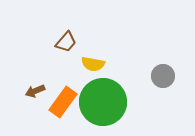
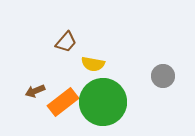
orange rectangle: rotated 16 degrees clockwise
